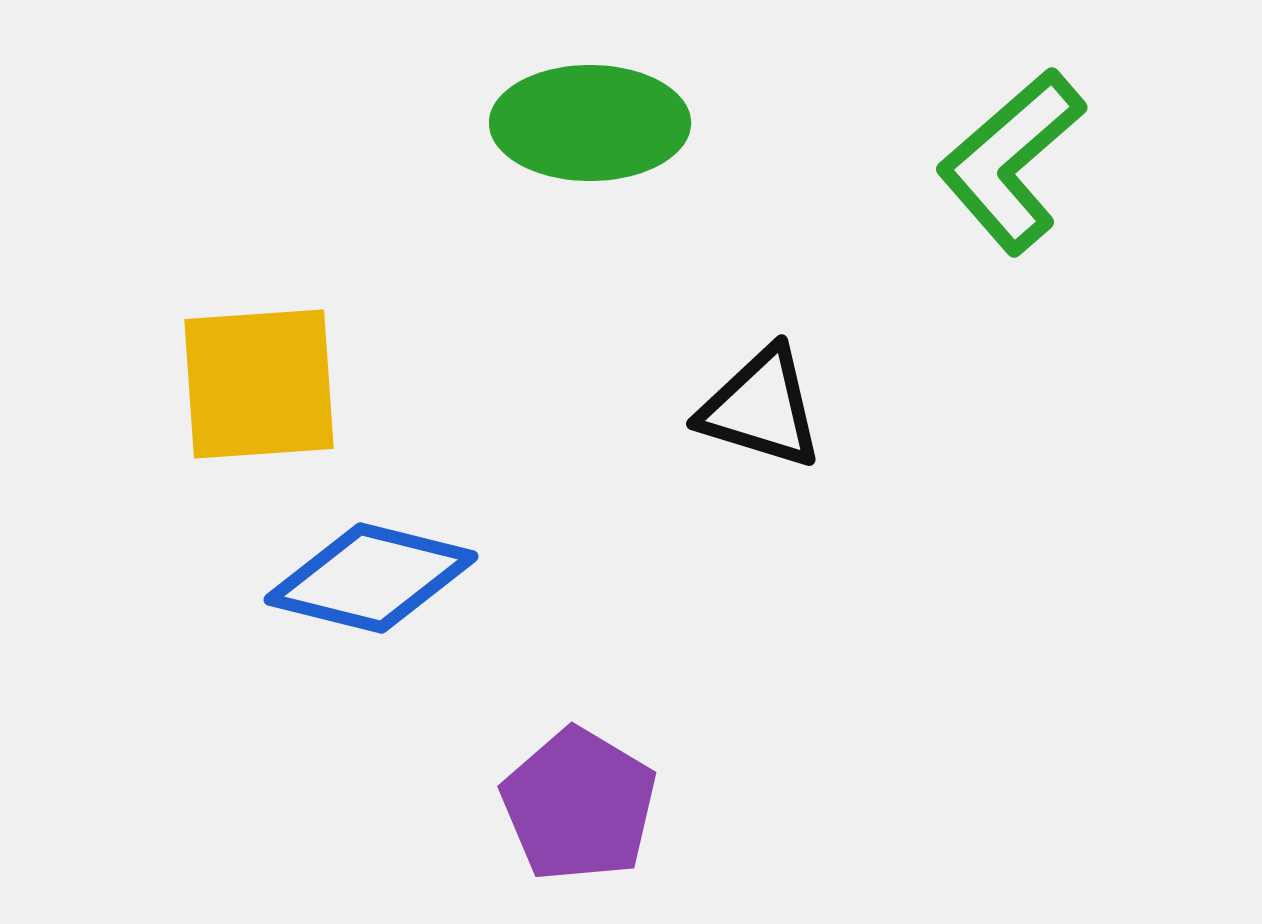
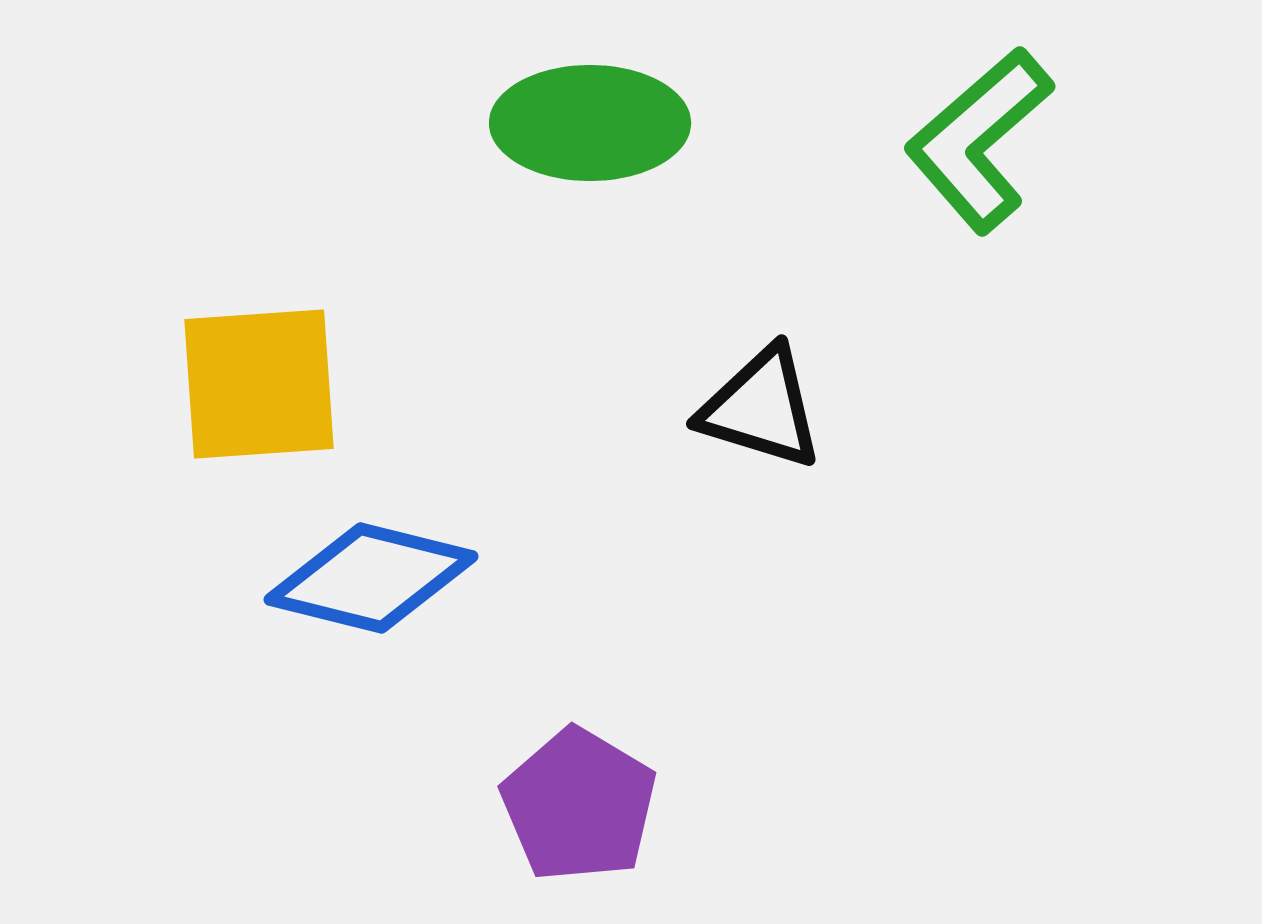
green L-shape: moved 32 px left, 21 px up
